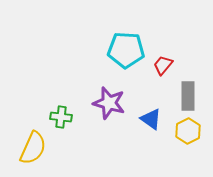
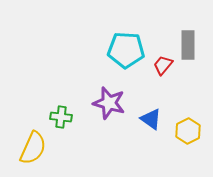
gray rectangle: moved 51 px up
